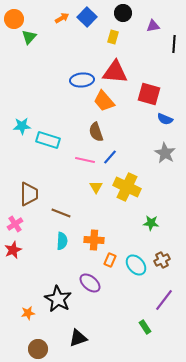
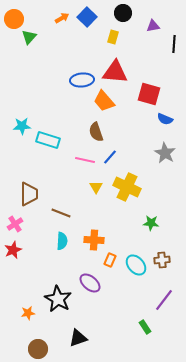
brown cross: rotated 21 degrees clockwise
